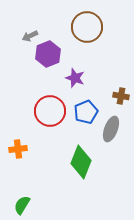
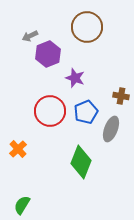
orange cross: rotated 36 degrees counterclockwise
